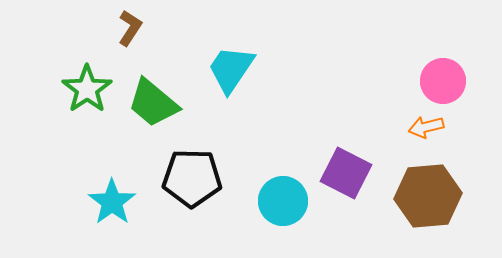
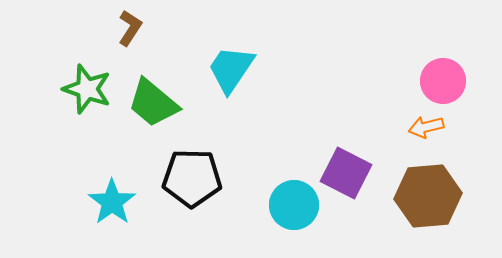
green star: rotated 18 degrees counterclockwise
cyan circle: moved 11 px right, 4 px down
